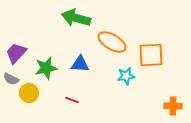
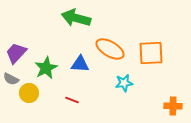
orange ellipse: moved 2 px left, 7 px down
orange square: moved 2 px up
green star: rotated 15 degrees counterclockwise
cyan star: moved 2 px left, 7 px down
